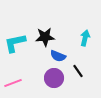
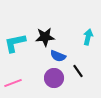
cyan arrow: moved 3 px right, 1 px up
